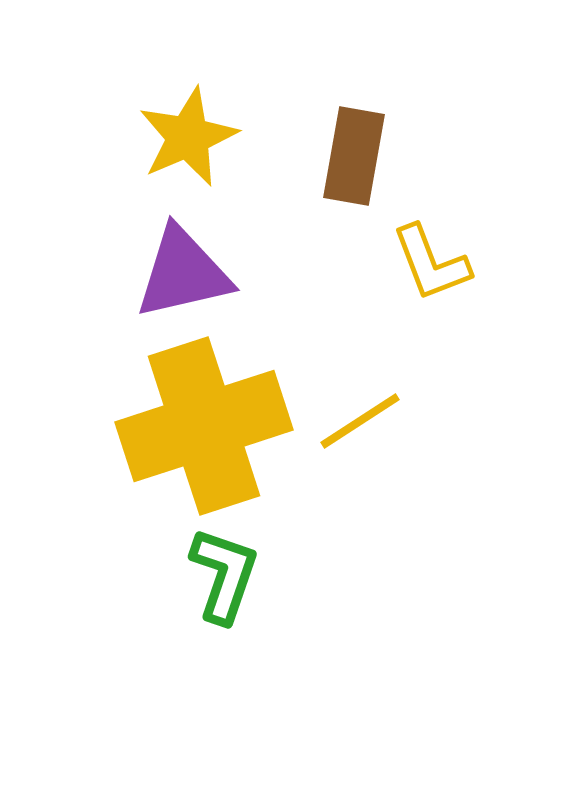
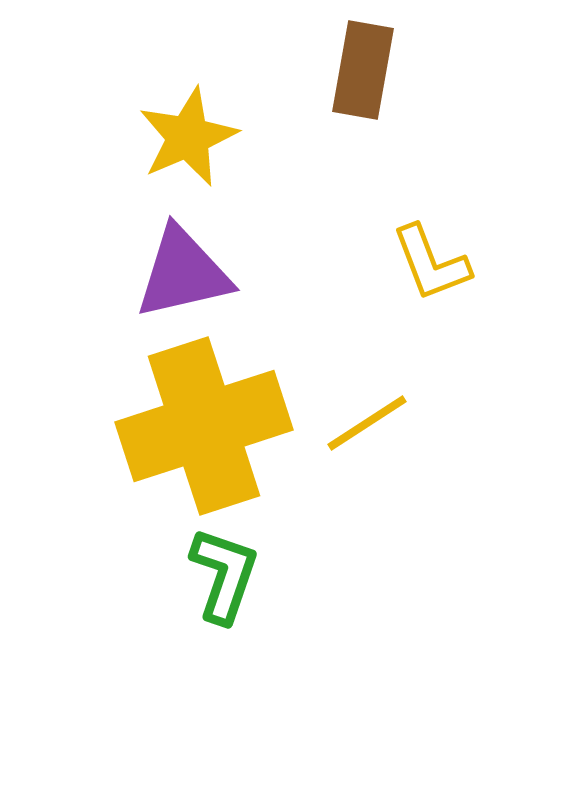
brown rectangle: moved 9 px right, 86 px up
yellow line: moved 7 px right, 2 px down
